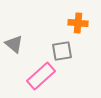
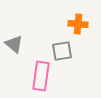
orange cross: moved 1 px down
pink rectangle: rotated 40 degrees counterclockwise
